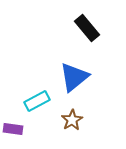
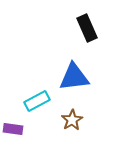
black rectangle: rotated 16 degrees clockwise
blue triangle: rotated 32 degrees clockwise
